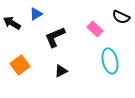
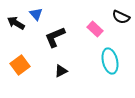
blue triangle: rotated 40 degrees counterclockwise
black arrow: moved 4 px right
